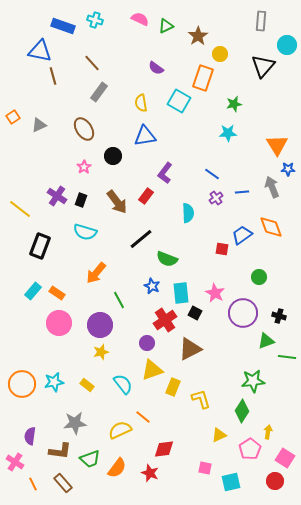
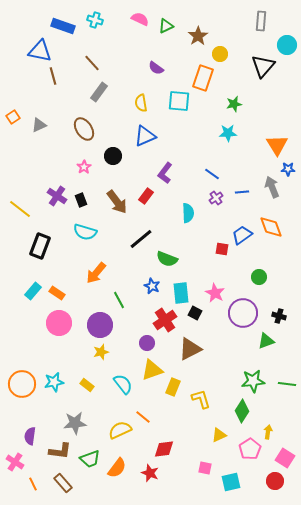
cyan square at (179, 101): rotated 25 degrees counterclockwise
blue triangle at (145, 136): rotated 15 degrees counterclockwise
black rectangle at (81, 200): rotated 40 degrees counterclockwise
green line at (287, 357): moved 27 px down
